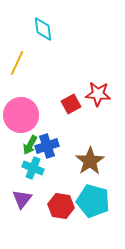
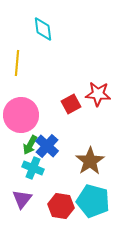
yellow line: rotated 20 degrees counterclockwise
blue cross: rotated 30 degrees counterclockwise
